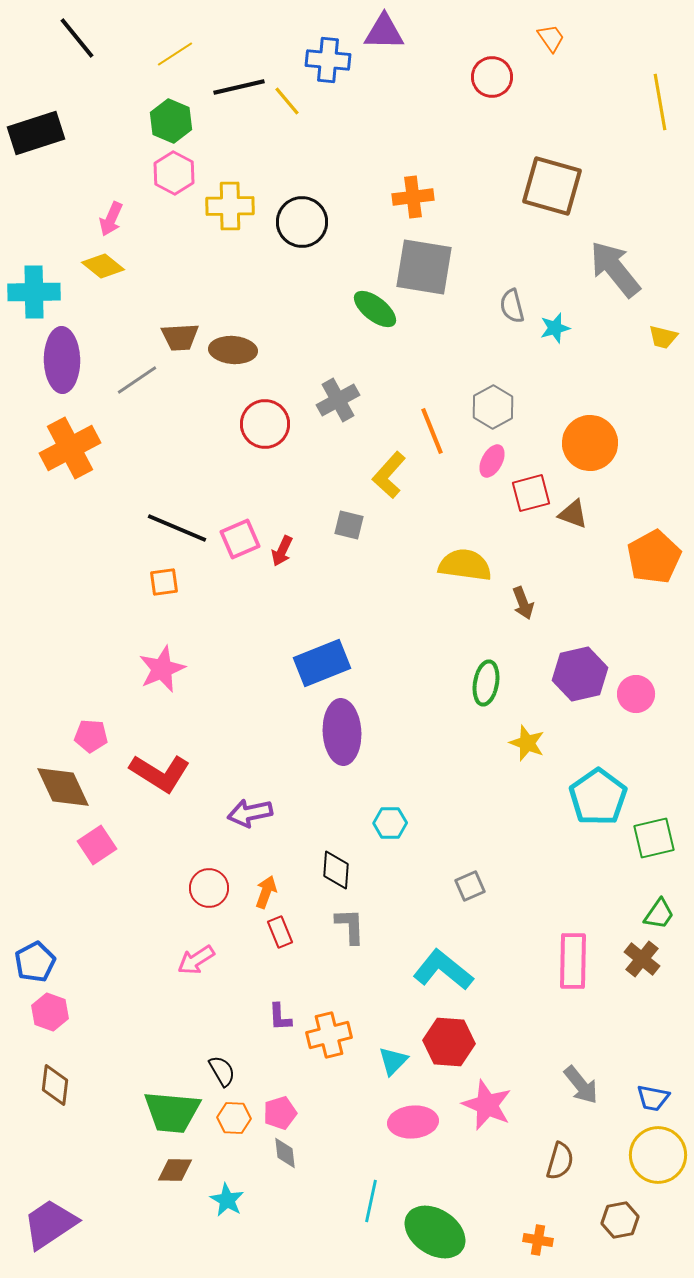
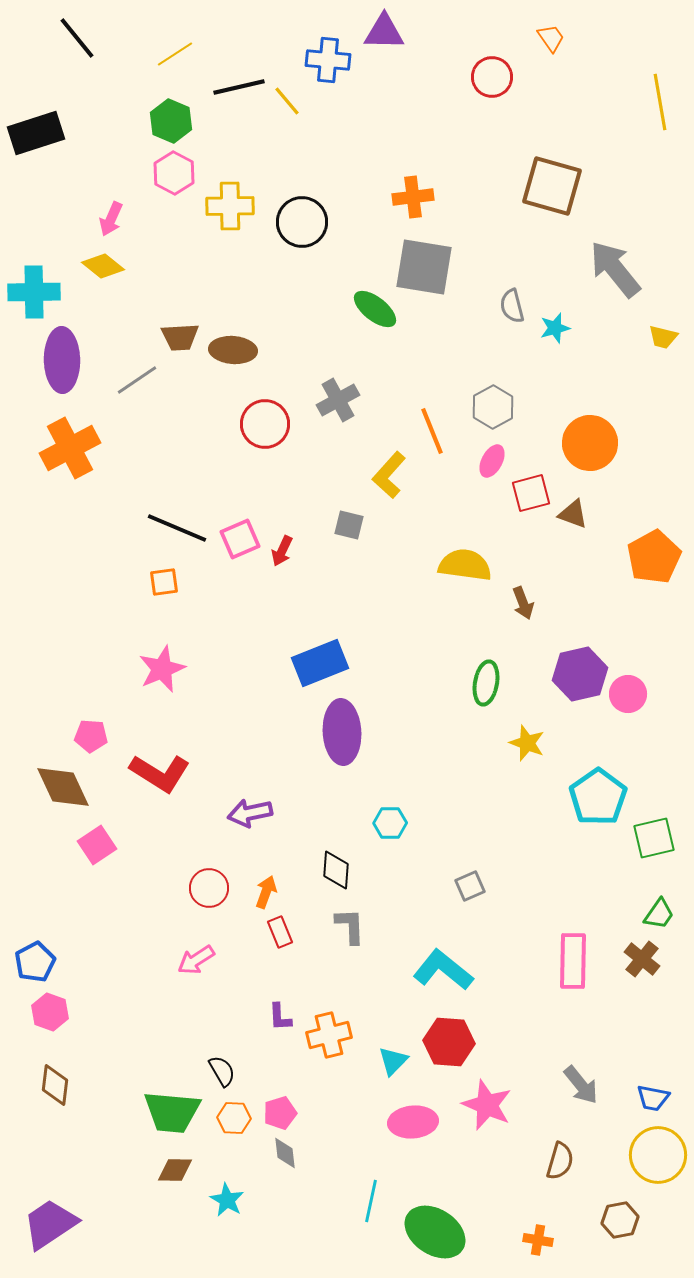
blue rectangle at (322, 663): moved 2 px left
pink circle at (636, 694): moved 8 px left
